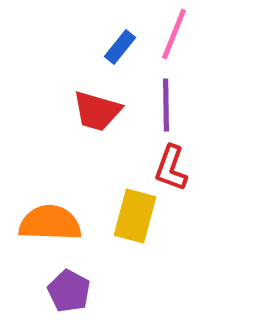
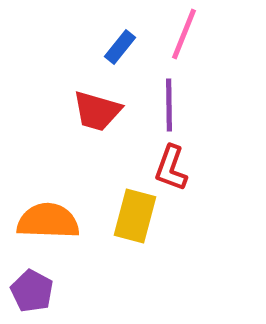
pink line: moved 10 px right
purple line: moved 3 px right
orange semicircle: moved 2 px left, 2 px up
purple pentagon: moved 37 px left
